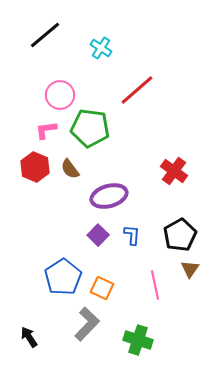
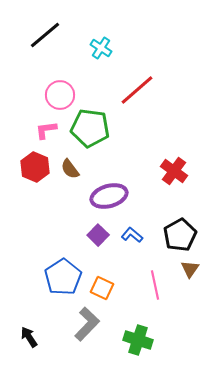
blue L-shape: rotated 55 degrees counterclockwise
